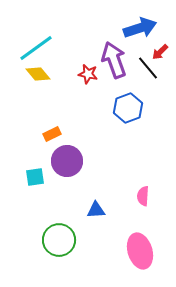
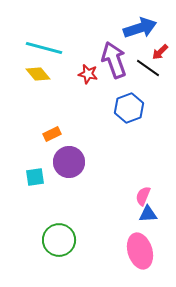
cyan line: moved 8 px right; rotated 51 degrees clockwise
black line: rotated 15 degrees counterclockwise
blue hexagon: moved 1 px right
purple circle: moved 2 px right, 1 px down
pink semicircle: rotated 18 degrees clockwise
blue triangle: moved 52 px right, 4 px down
